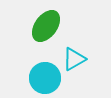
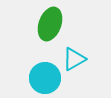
green ellipse: moved 4 px right, 2 px up; rotated 16 degrees counterclockwise
